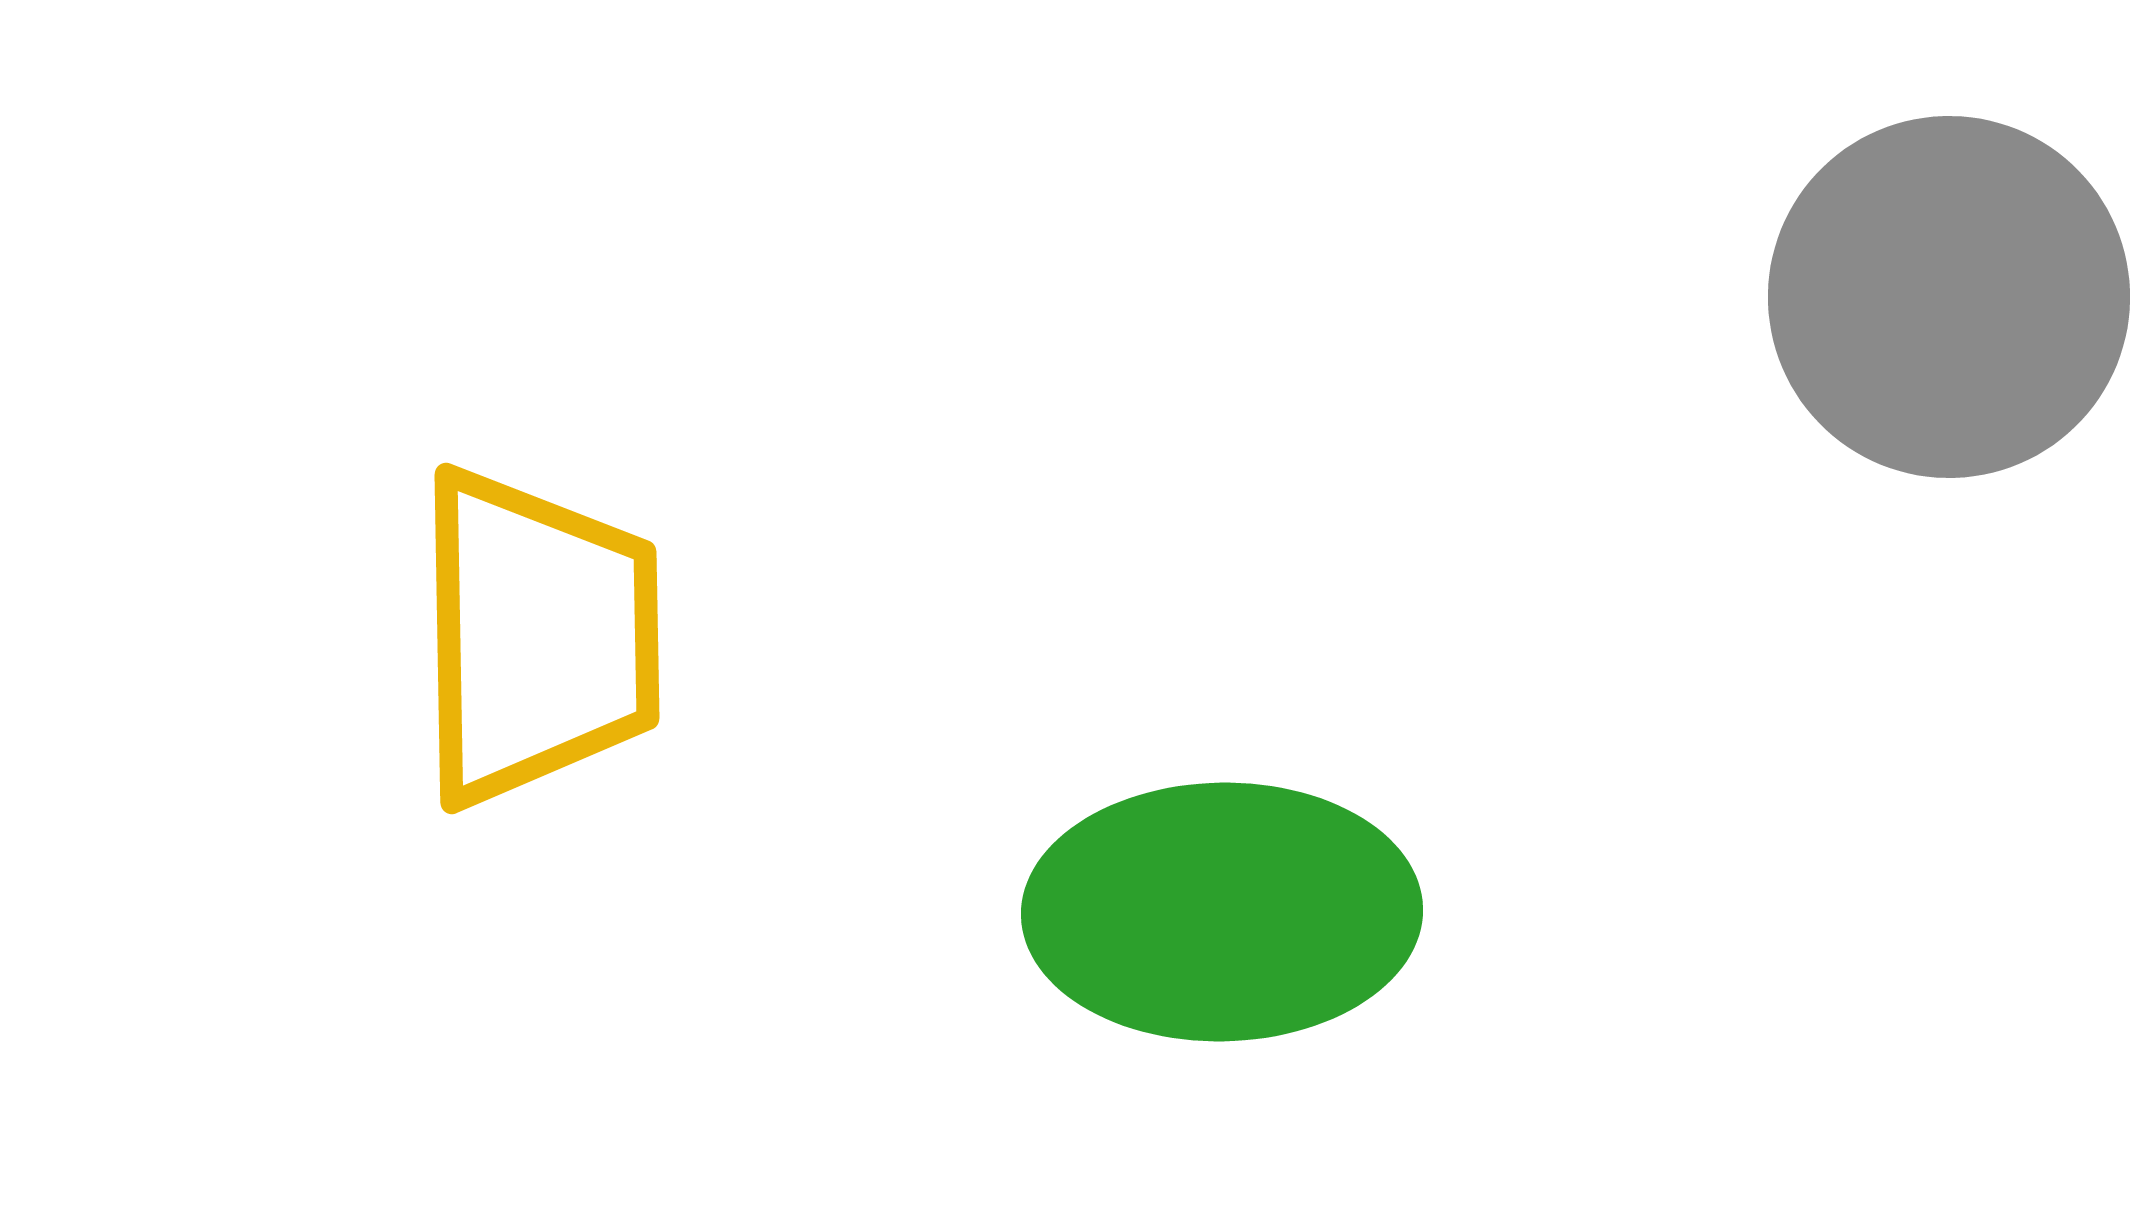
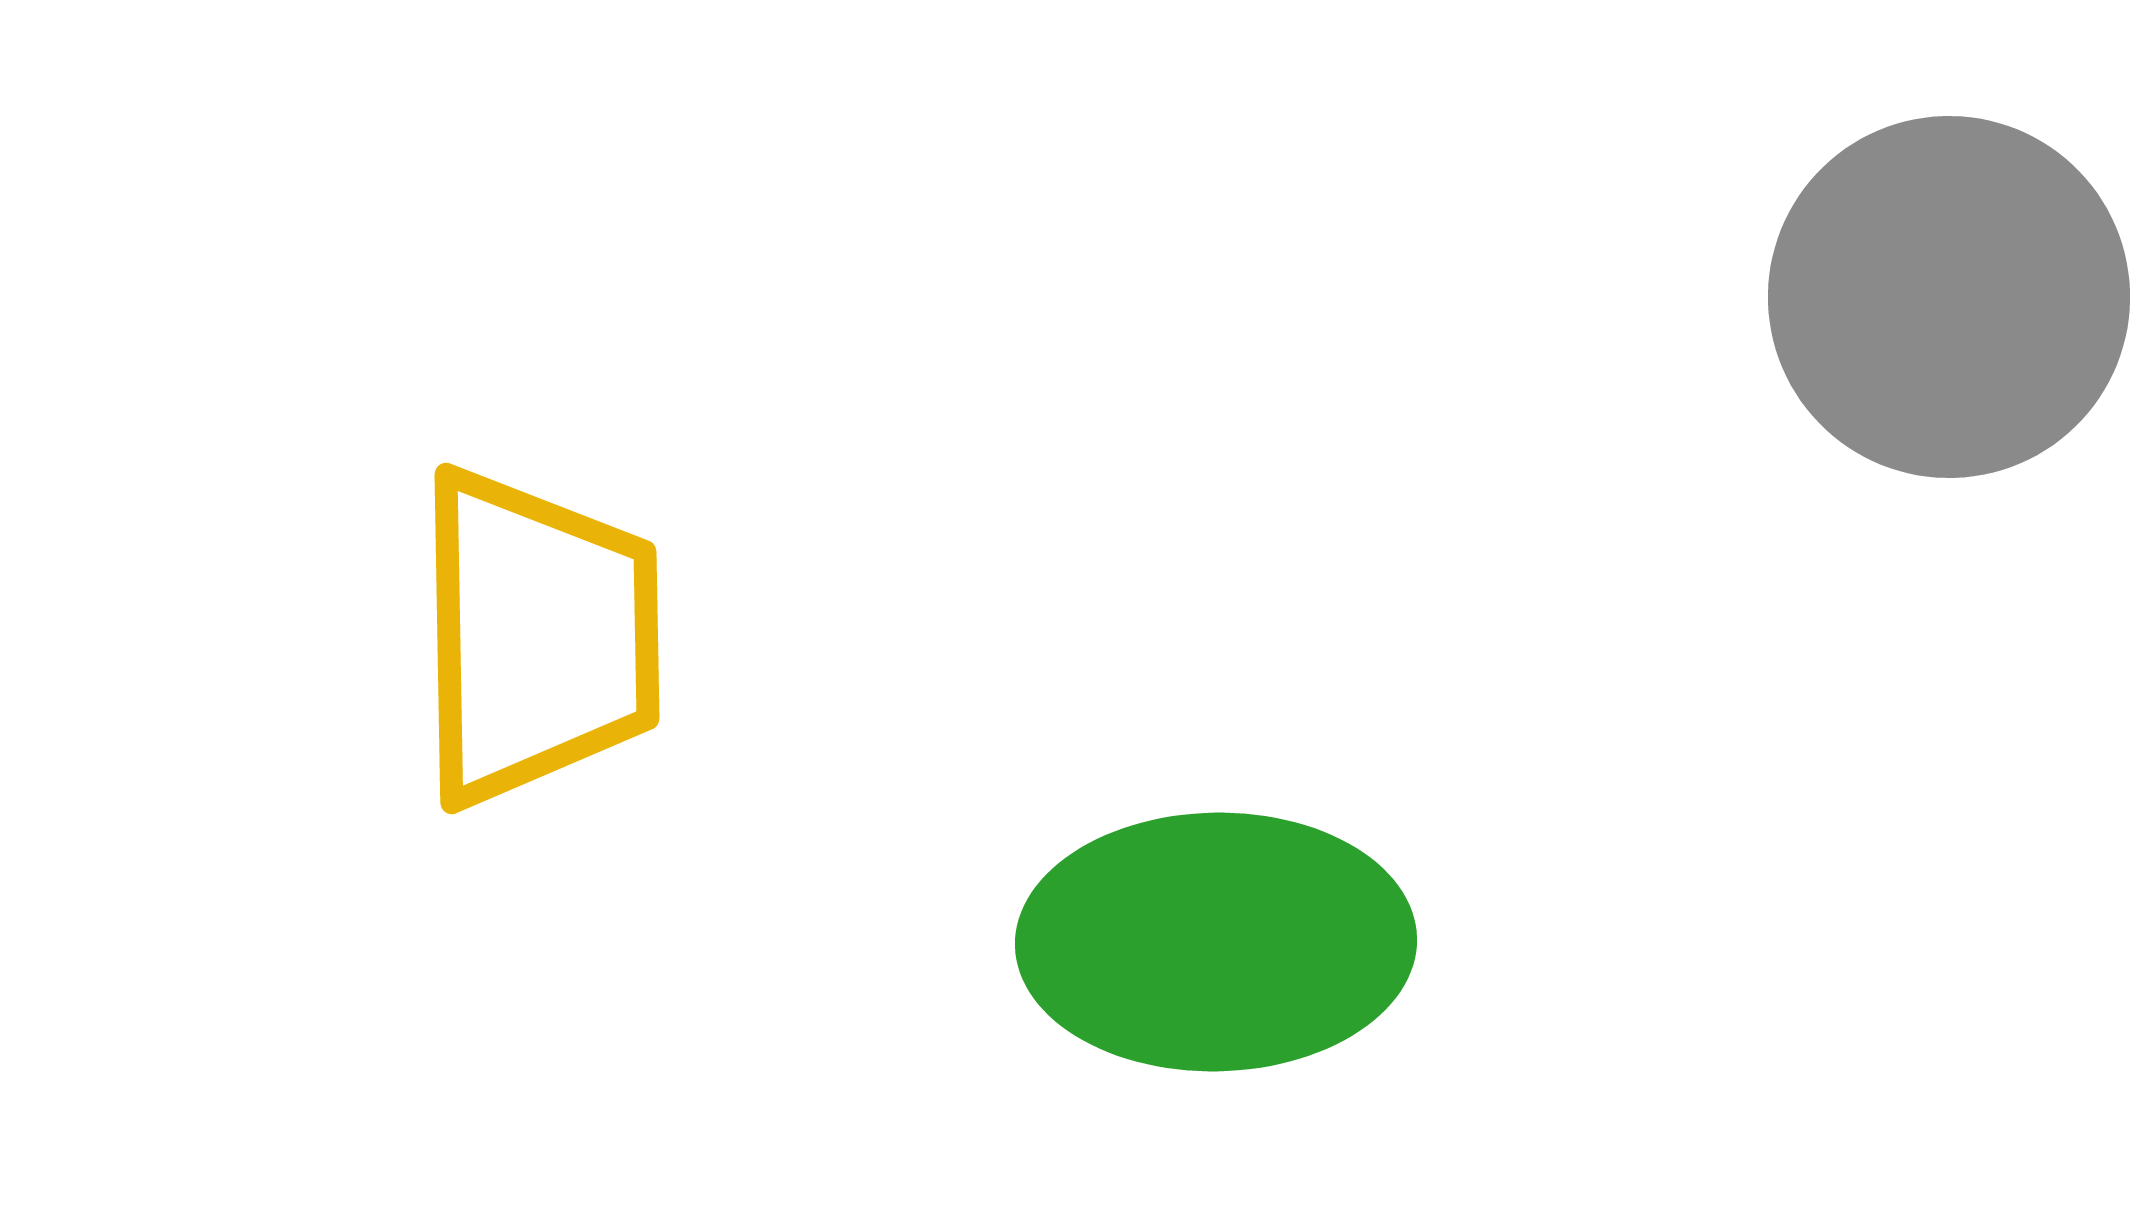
green ellipse: moved 6 px left, 30 px down
